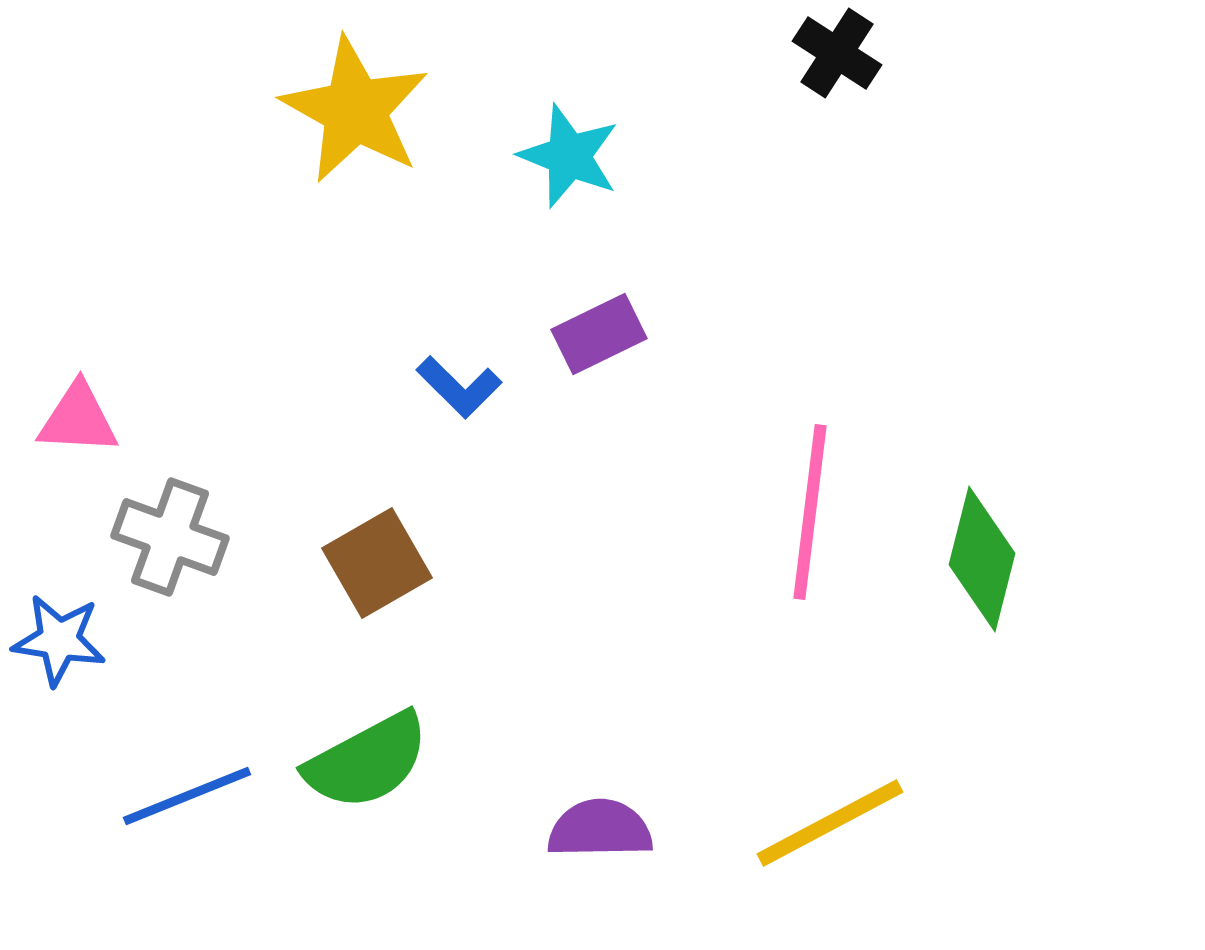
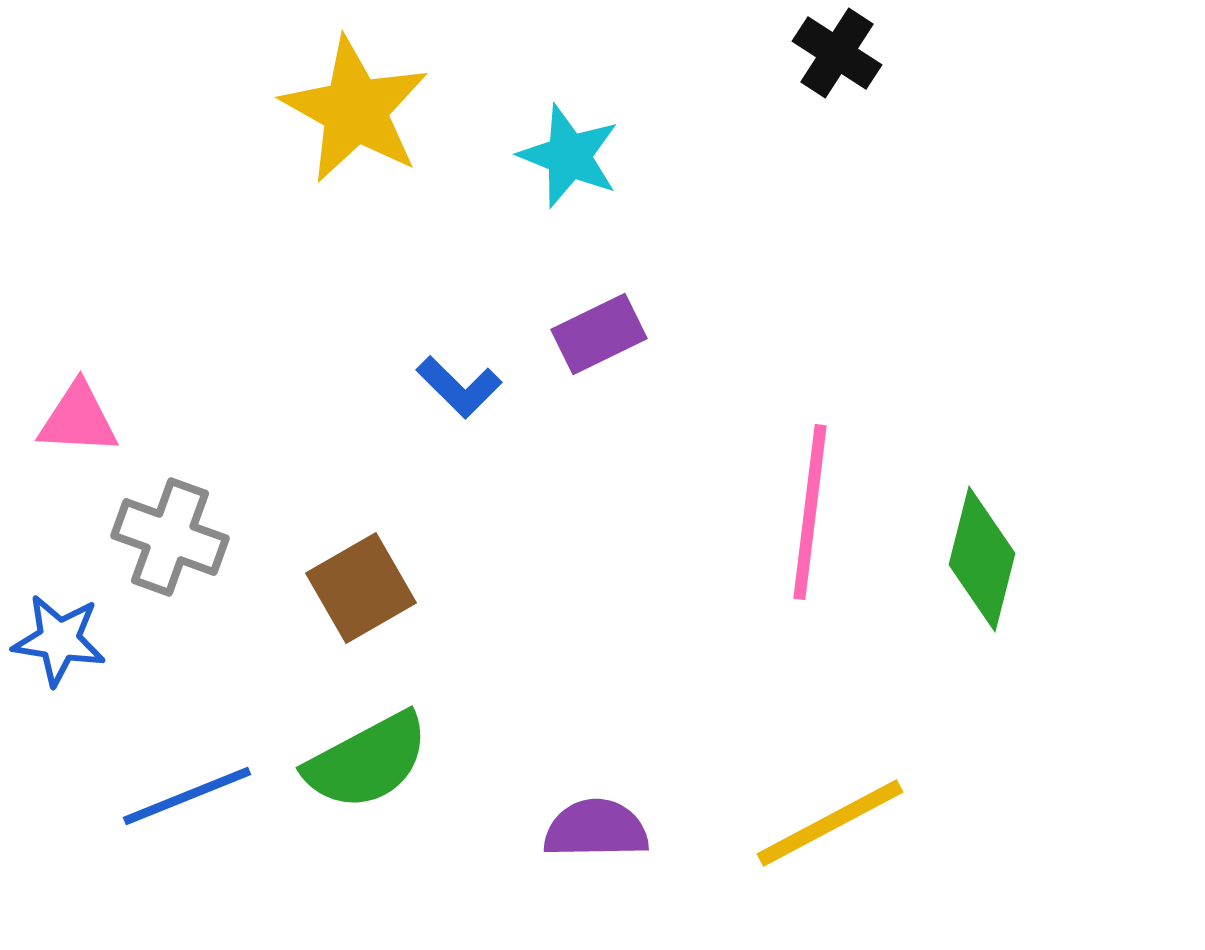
brown square: moved 16 px left, 25 px down
purple semicircle: moved 4 px left
